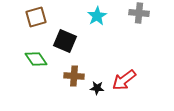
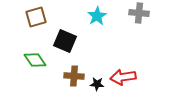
green diamond: moved 1 px left, 1 px down
red arrow: moved 1 px left, 3 px up; rotated 30 degrees clockwise
black star: moved 4 px up
